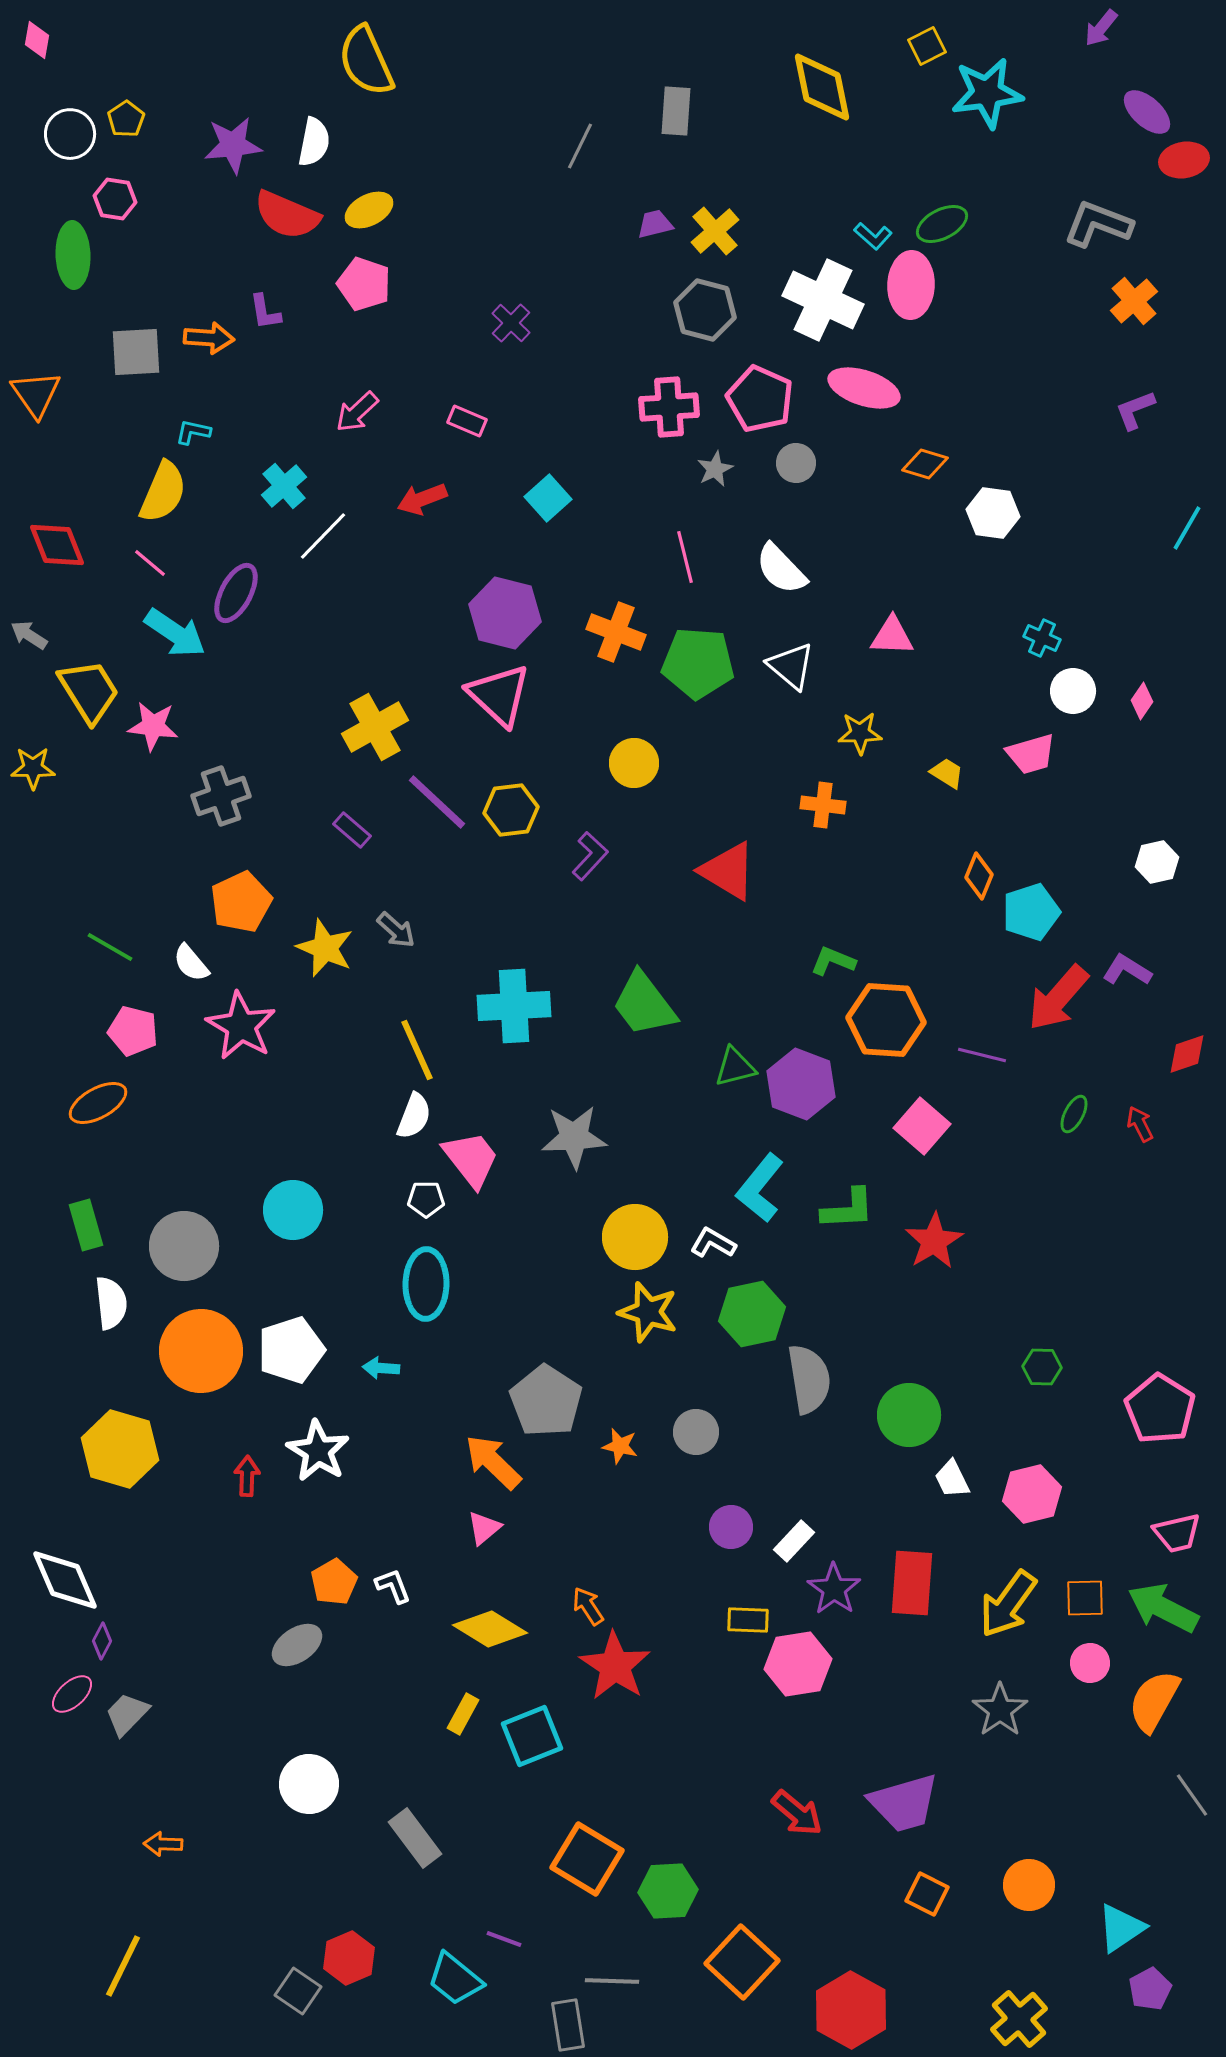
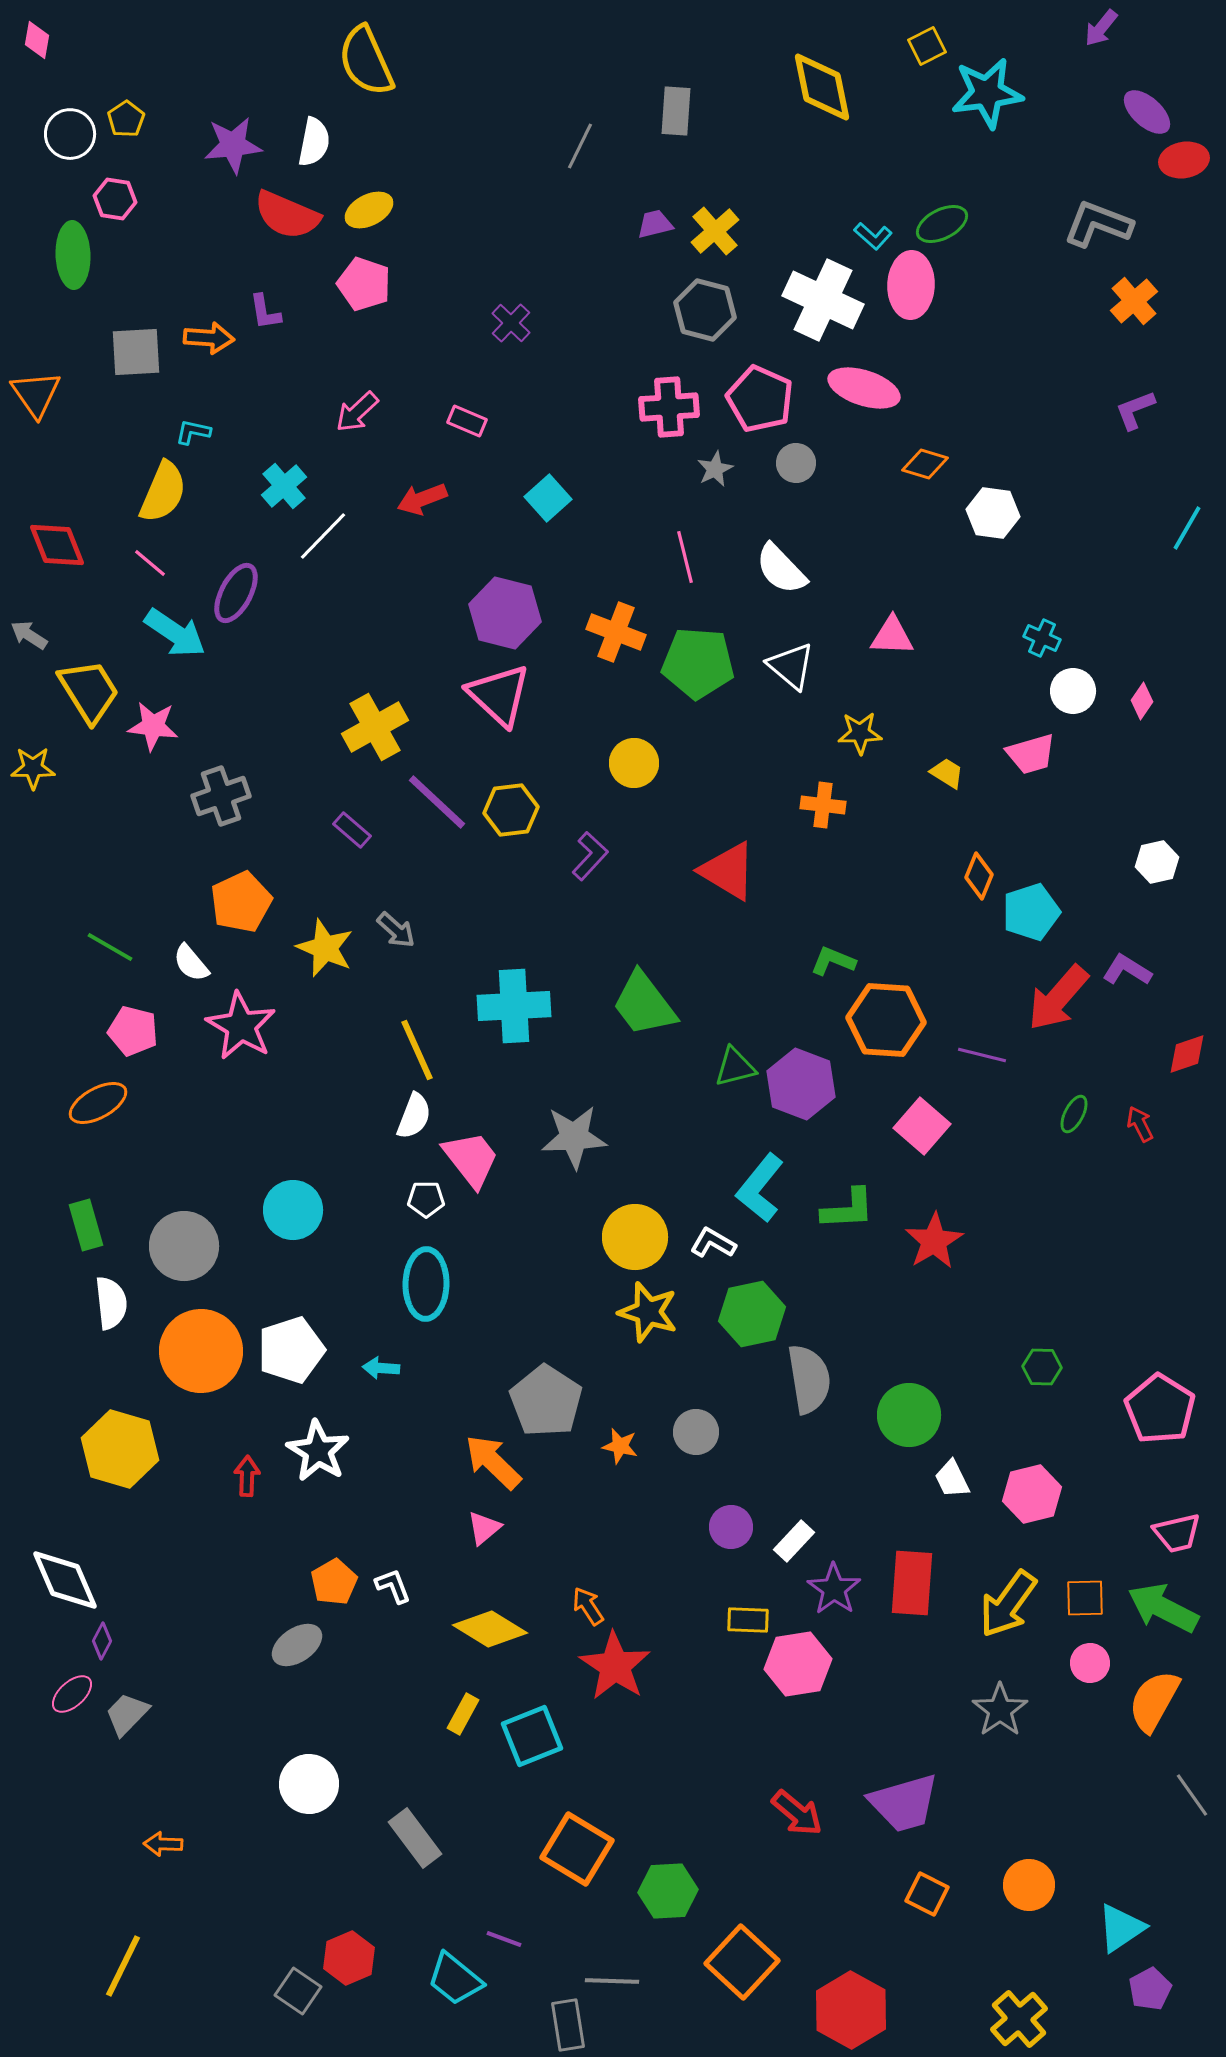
orange square at (587, 1859): moved 10 px left, 10 px up
